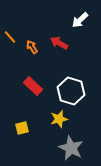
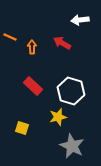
white arrow: rotated 36 degrees clockwise
orange line: rotated 24 degrees counterclockwise
red arrow: moved 3 px right
orange arrow: rotated 32 degrees clockwise
yellow star: moved 1 px left, 2 px up
yellow square: rotated 32 degrees clockwise
gray star: moved 1 px right, 2 px up
